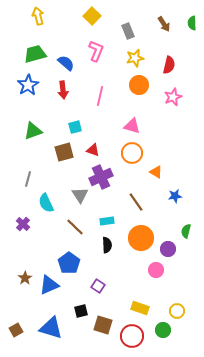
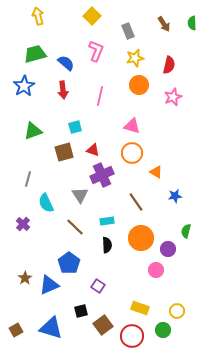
blue star at (28, 85): moved 4 px left, 1 px down
purple cross at (101, 177): moved 1 px right, 2 px up
brown square at (103, 325): rotated 36 degrees clockwise
